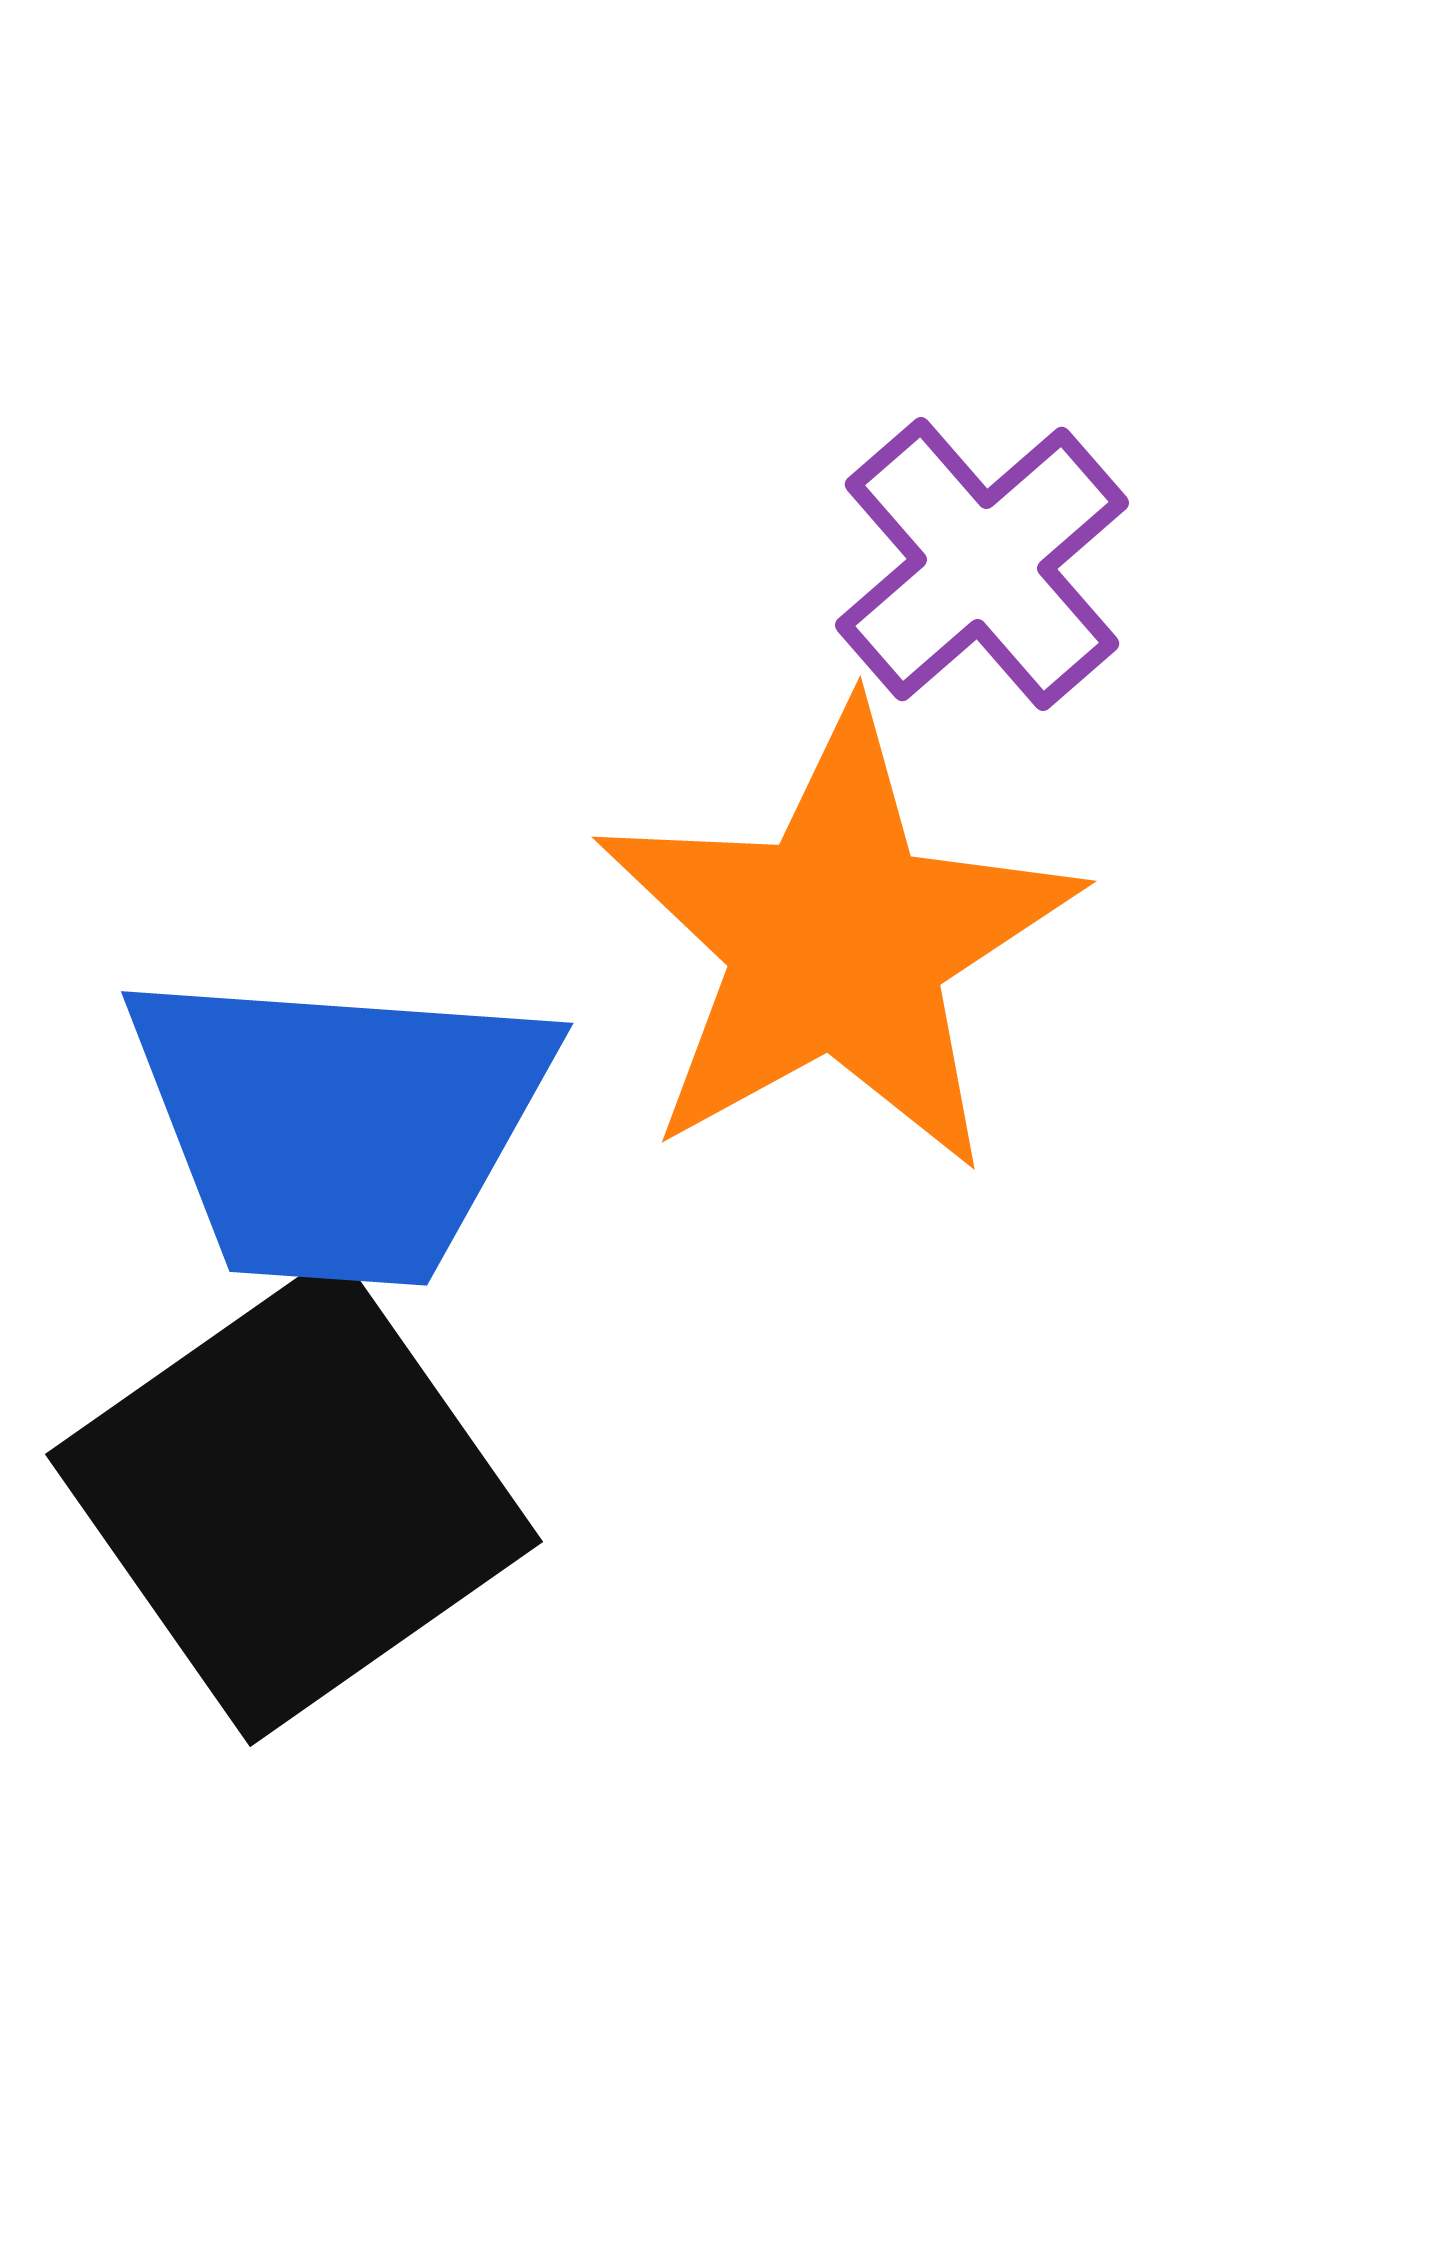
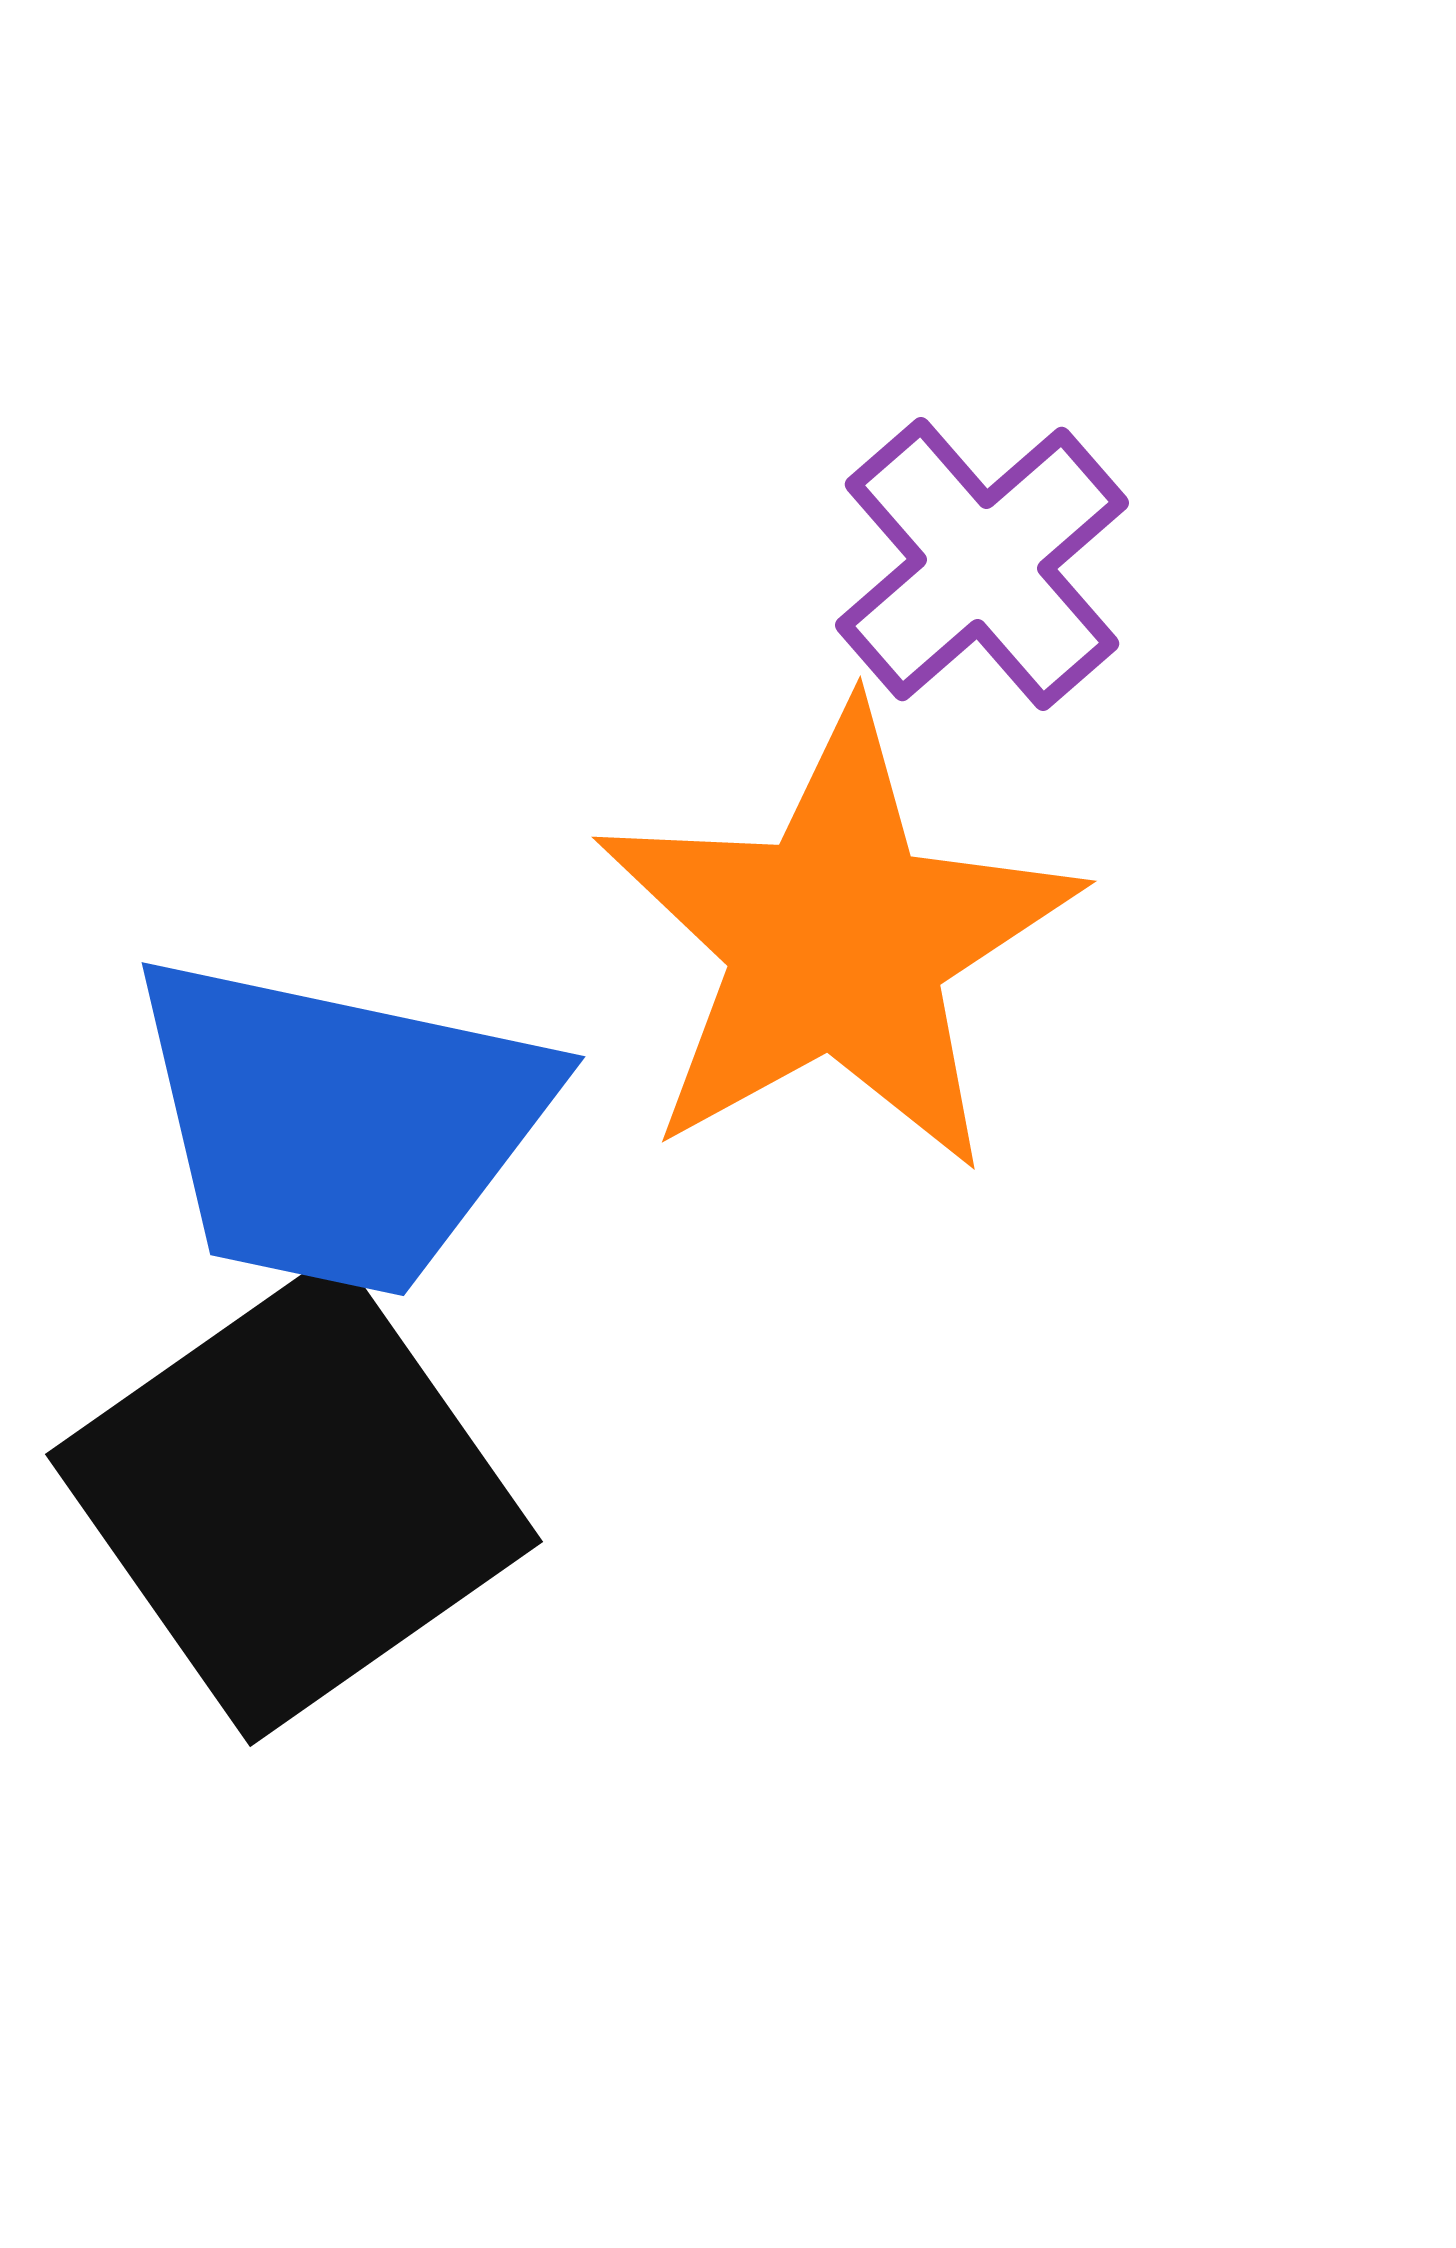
blue trapezoid: rotated 8 degrees clockwise
